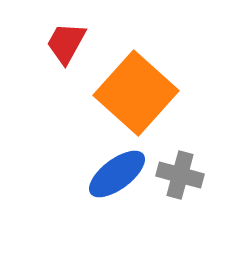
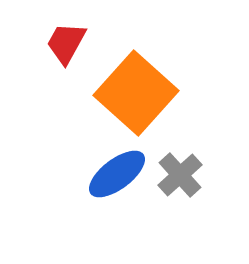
gray cross: rotated 33 degrees clockwise
